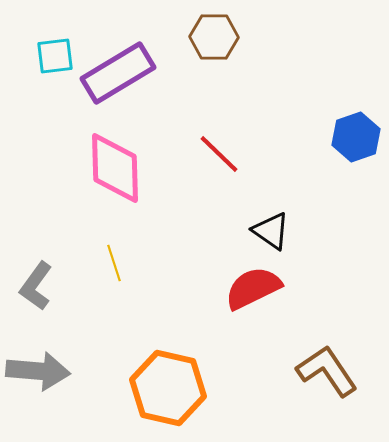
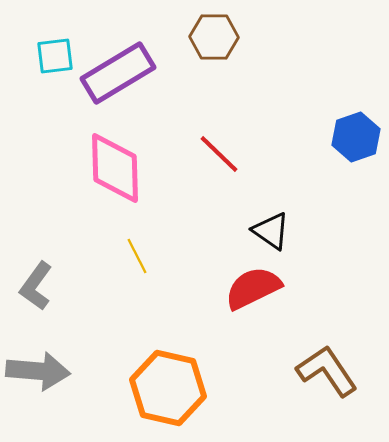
yellow line: moved 23 px right, 7 px up; rotated 9 degrees counterclockwise
